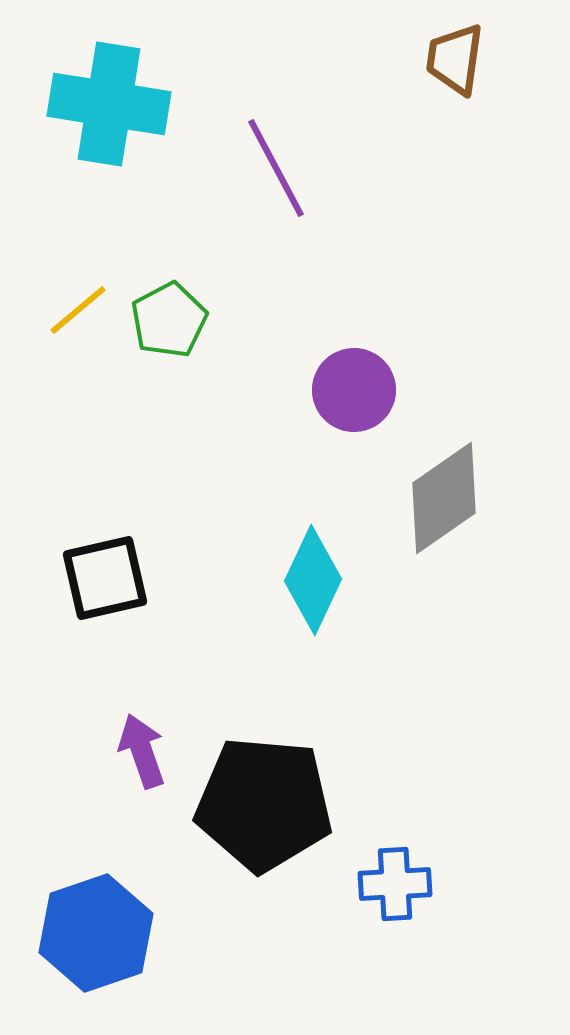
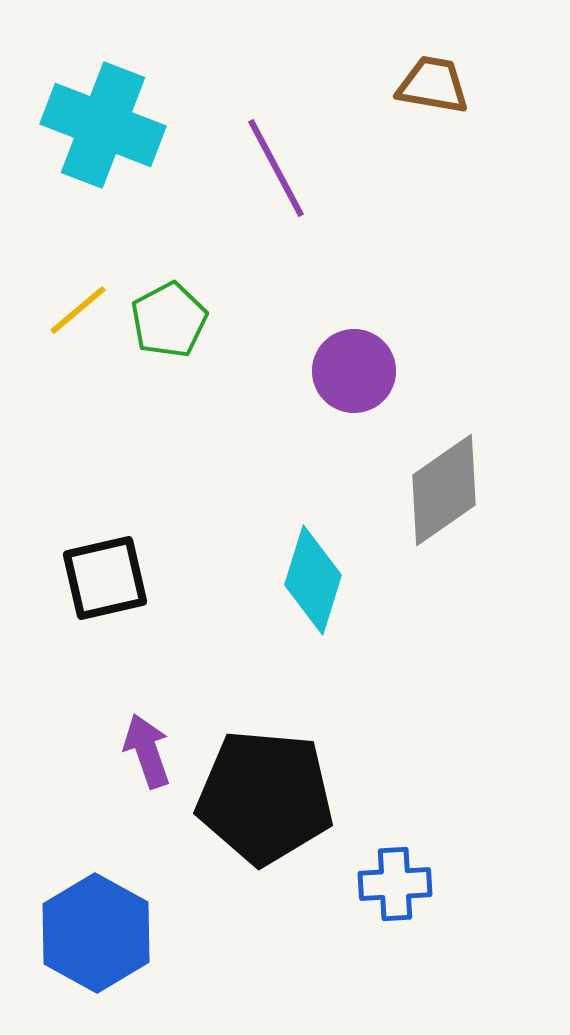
brown trapezoid: moved 22 px left, 26 px down; rotated 92 degrees clockwise
cyan cross: moved 6 px left, 21 px down; rotated 12 degrees clockwise
purple circle: moved 19 px up
gray diamond: moved 8 px up
cyan diamond: rotated 8 degrees counterclockwise
purple arrow: moved 5 px right
black pentagon: moved 1 px right, 7 px up
blue hexagon: rotated 12 degrees counterclockwise
